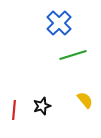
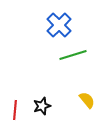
blue cross: moved 2 px down
yellow semicircle: moved 2 px right
red line: moved 1 px right
